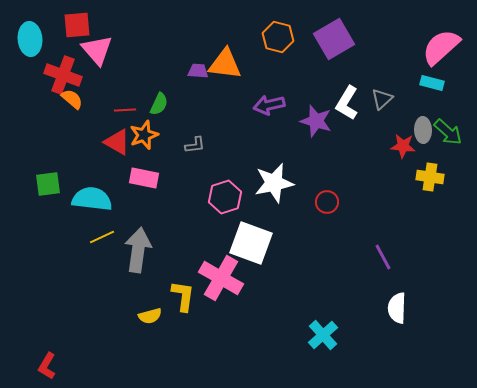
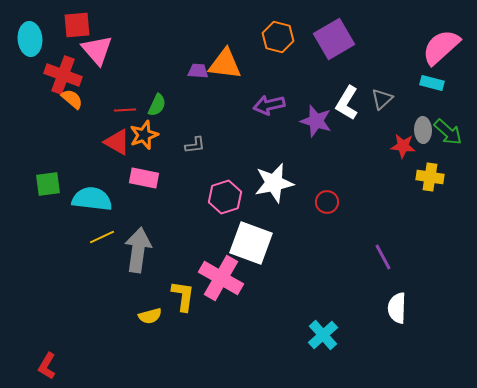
green semicircle: moved 2 px left, 1 px down
